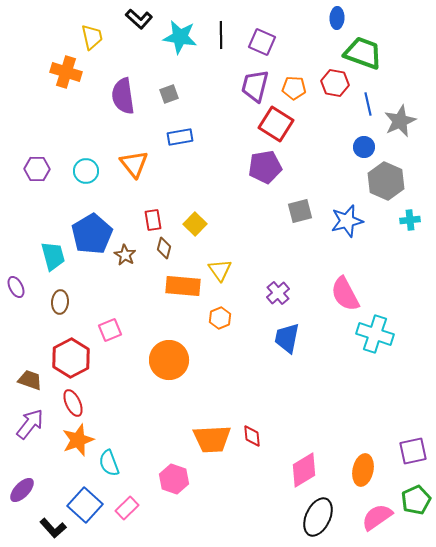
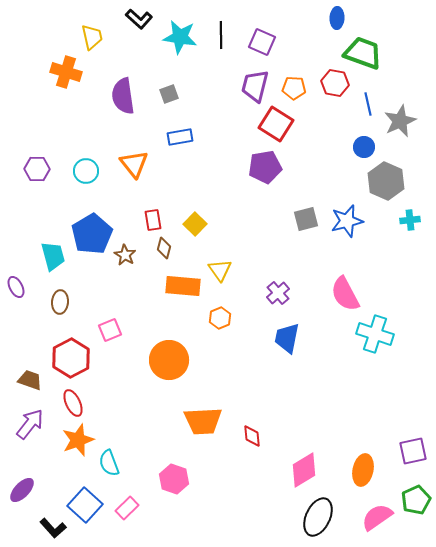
gray square at (300, 211): moved 6 px right, 8 px down
orange trapezoid at (212, 439): moved 9 px left, 18 px up
